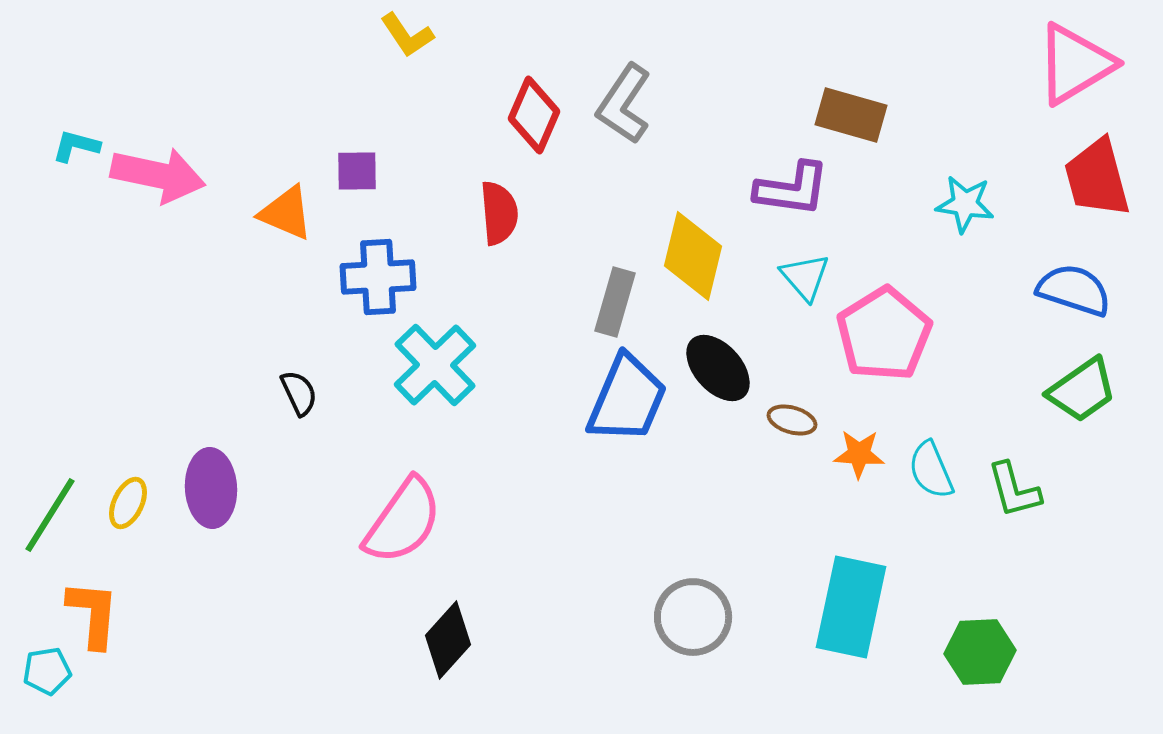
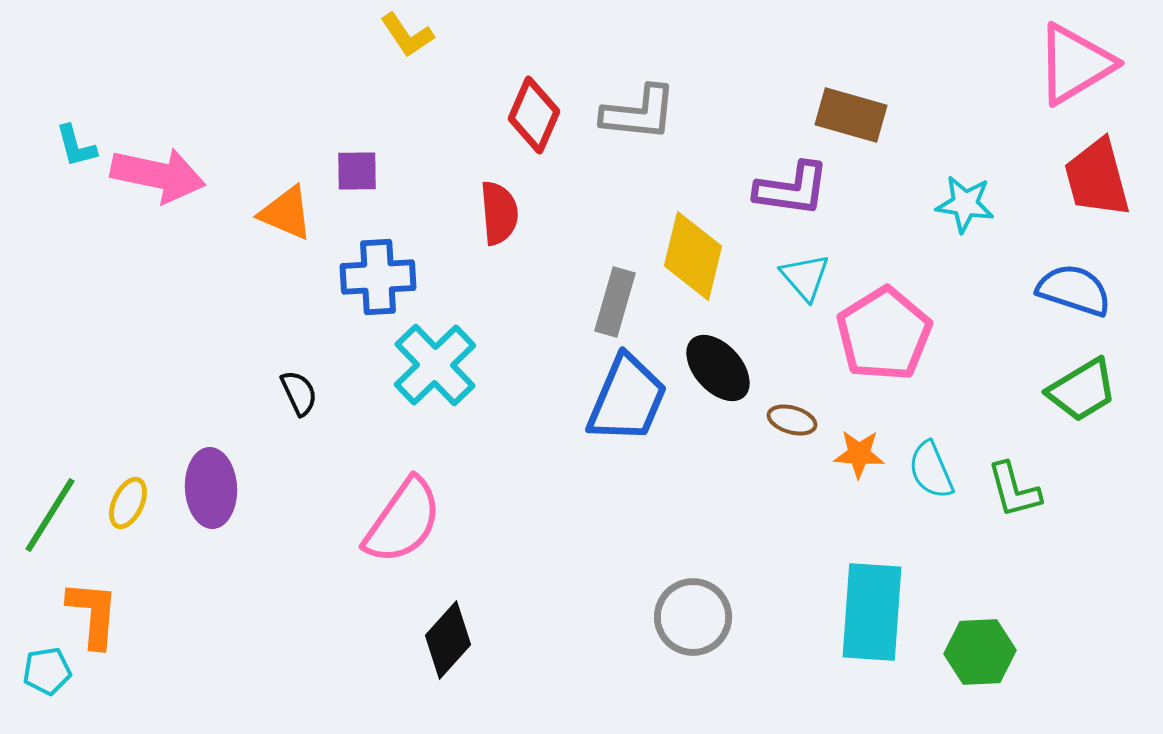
gray L-shape: moved 15 px right, 9 px down; rotated 118 degrees counterclockwise
cyan L-shape: rotated 120 degrees counterclockwise
green trapezoid: rotated 4 degrees clockwise
cyan rectangle: moved 21 px right, 5 px down; rotated 8 degrees counterclockwise
